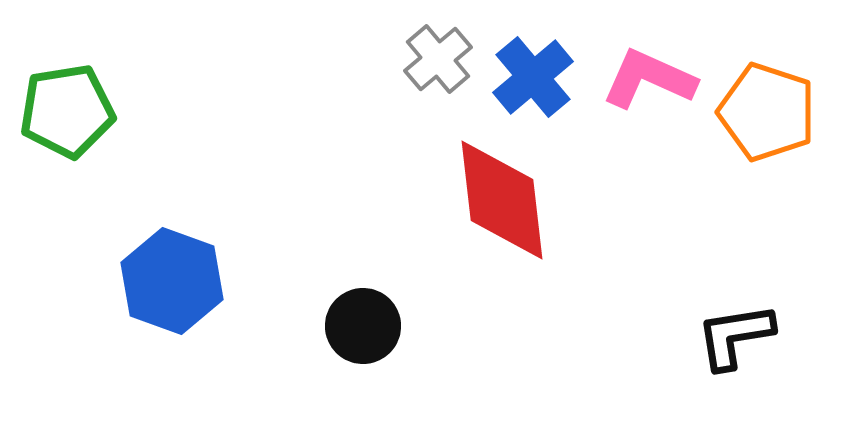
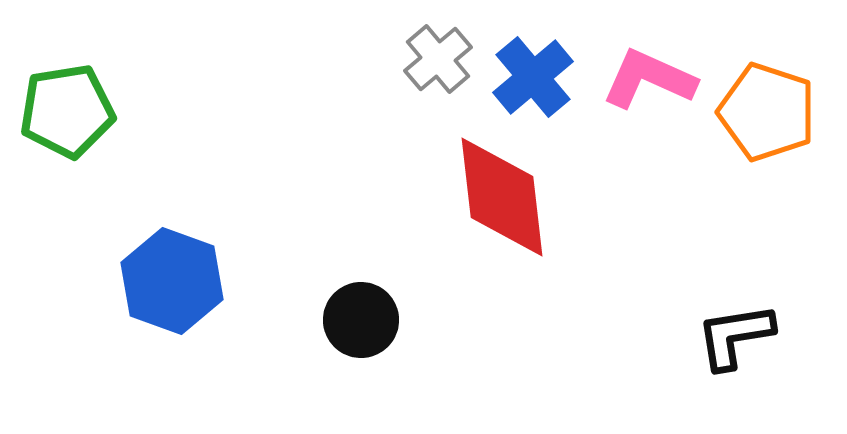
red diamond: moved 3 px up
black circle: moved 2 px left, 6 px up
